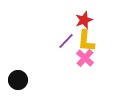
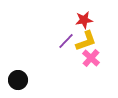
red star: rotated 12 degrees clockwise
yellow L-shape: rotated 115 degrees counterclockwise
pink cross: moved 6 px right
